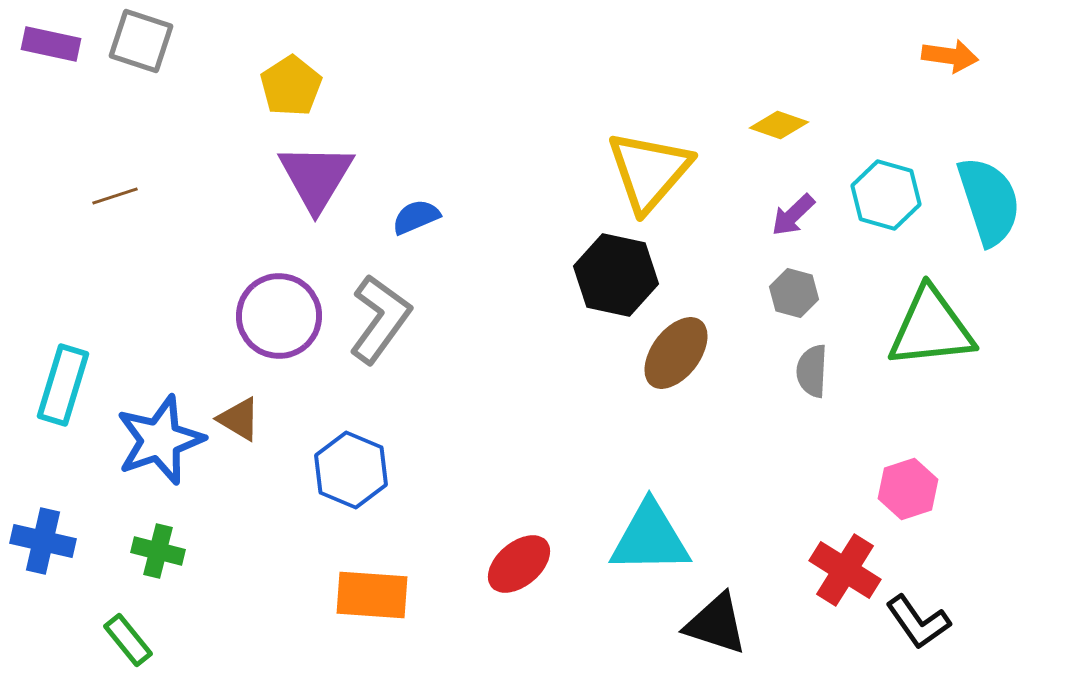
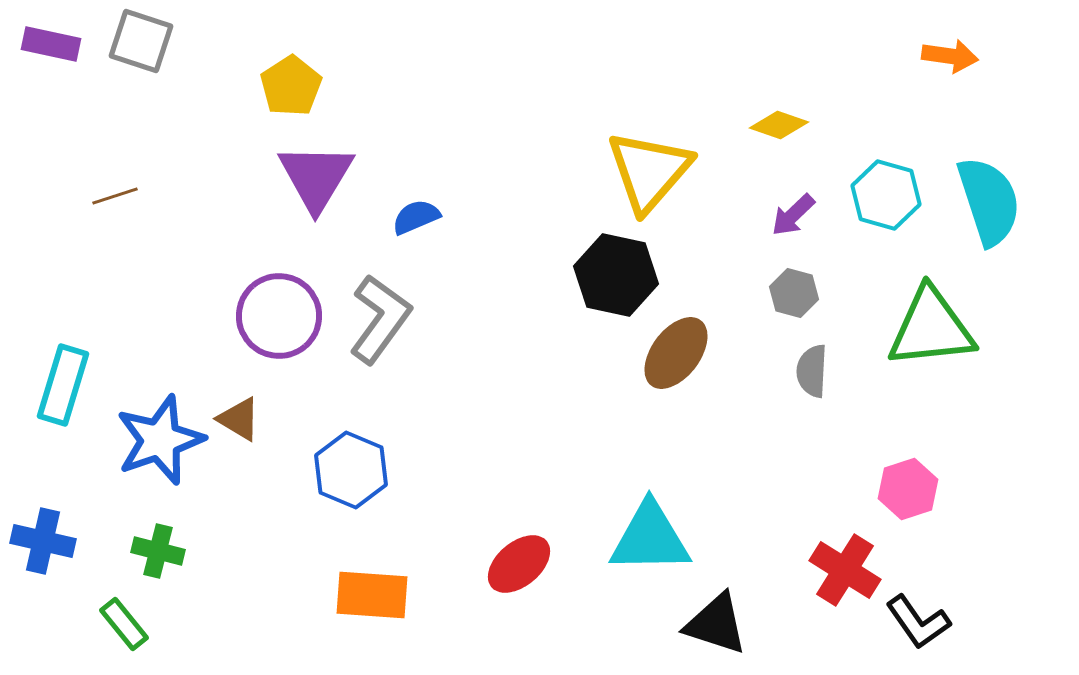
green rectangle: moved 4 px left, 16 px up
